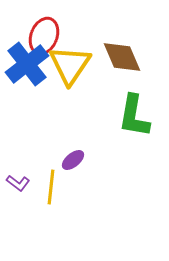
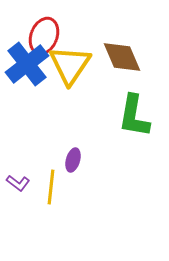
purple ellipse: rotated 35 degrees counterclockwise
